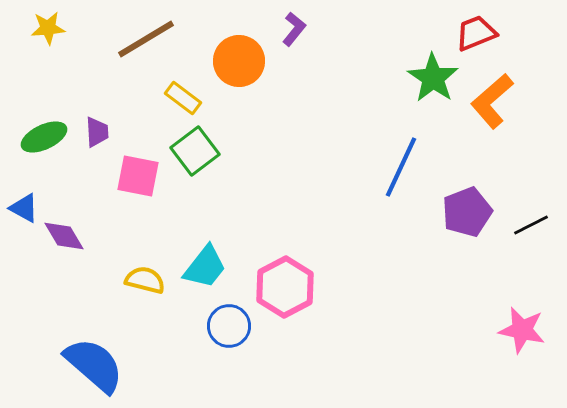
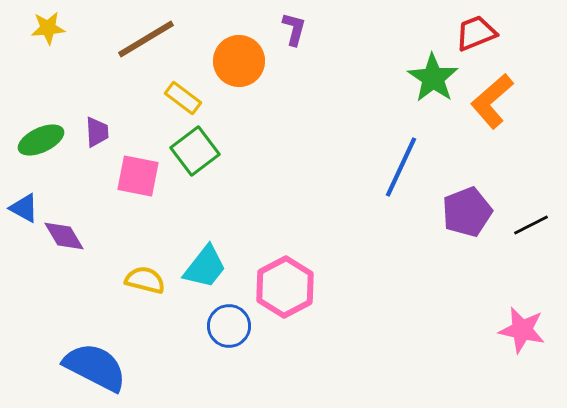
purple L-shape: rotated 24 degrees counterclockwise
green ellipse: moved 3 px left, 3 px down
blue semicircle: moved 1 px right, 2 px down; rotated 14 degrees counterclockwise
